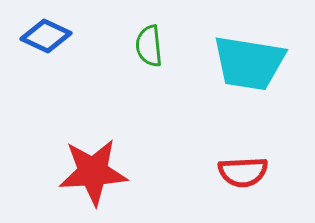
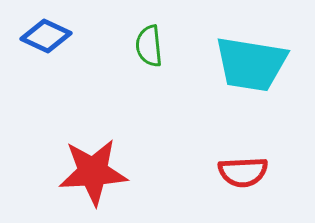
cyan trapezoid: moved 2 px right, 1 px down
